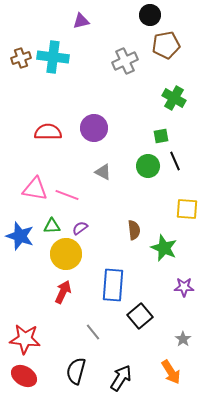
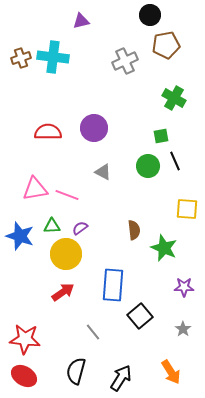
pink triangle: rotated 20 degrees counterclockwise
red arrow: rotated 30 degrees clockwise
gray star: moved 10 px up
